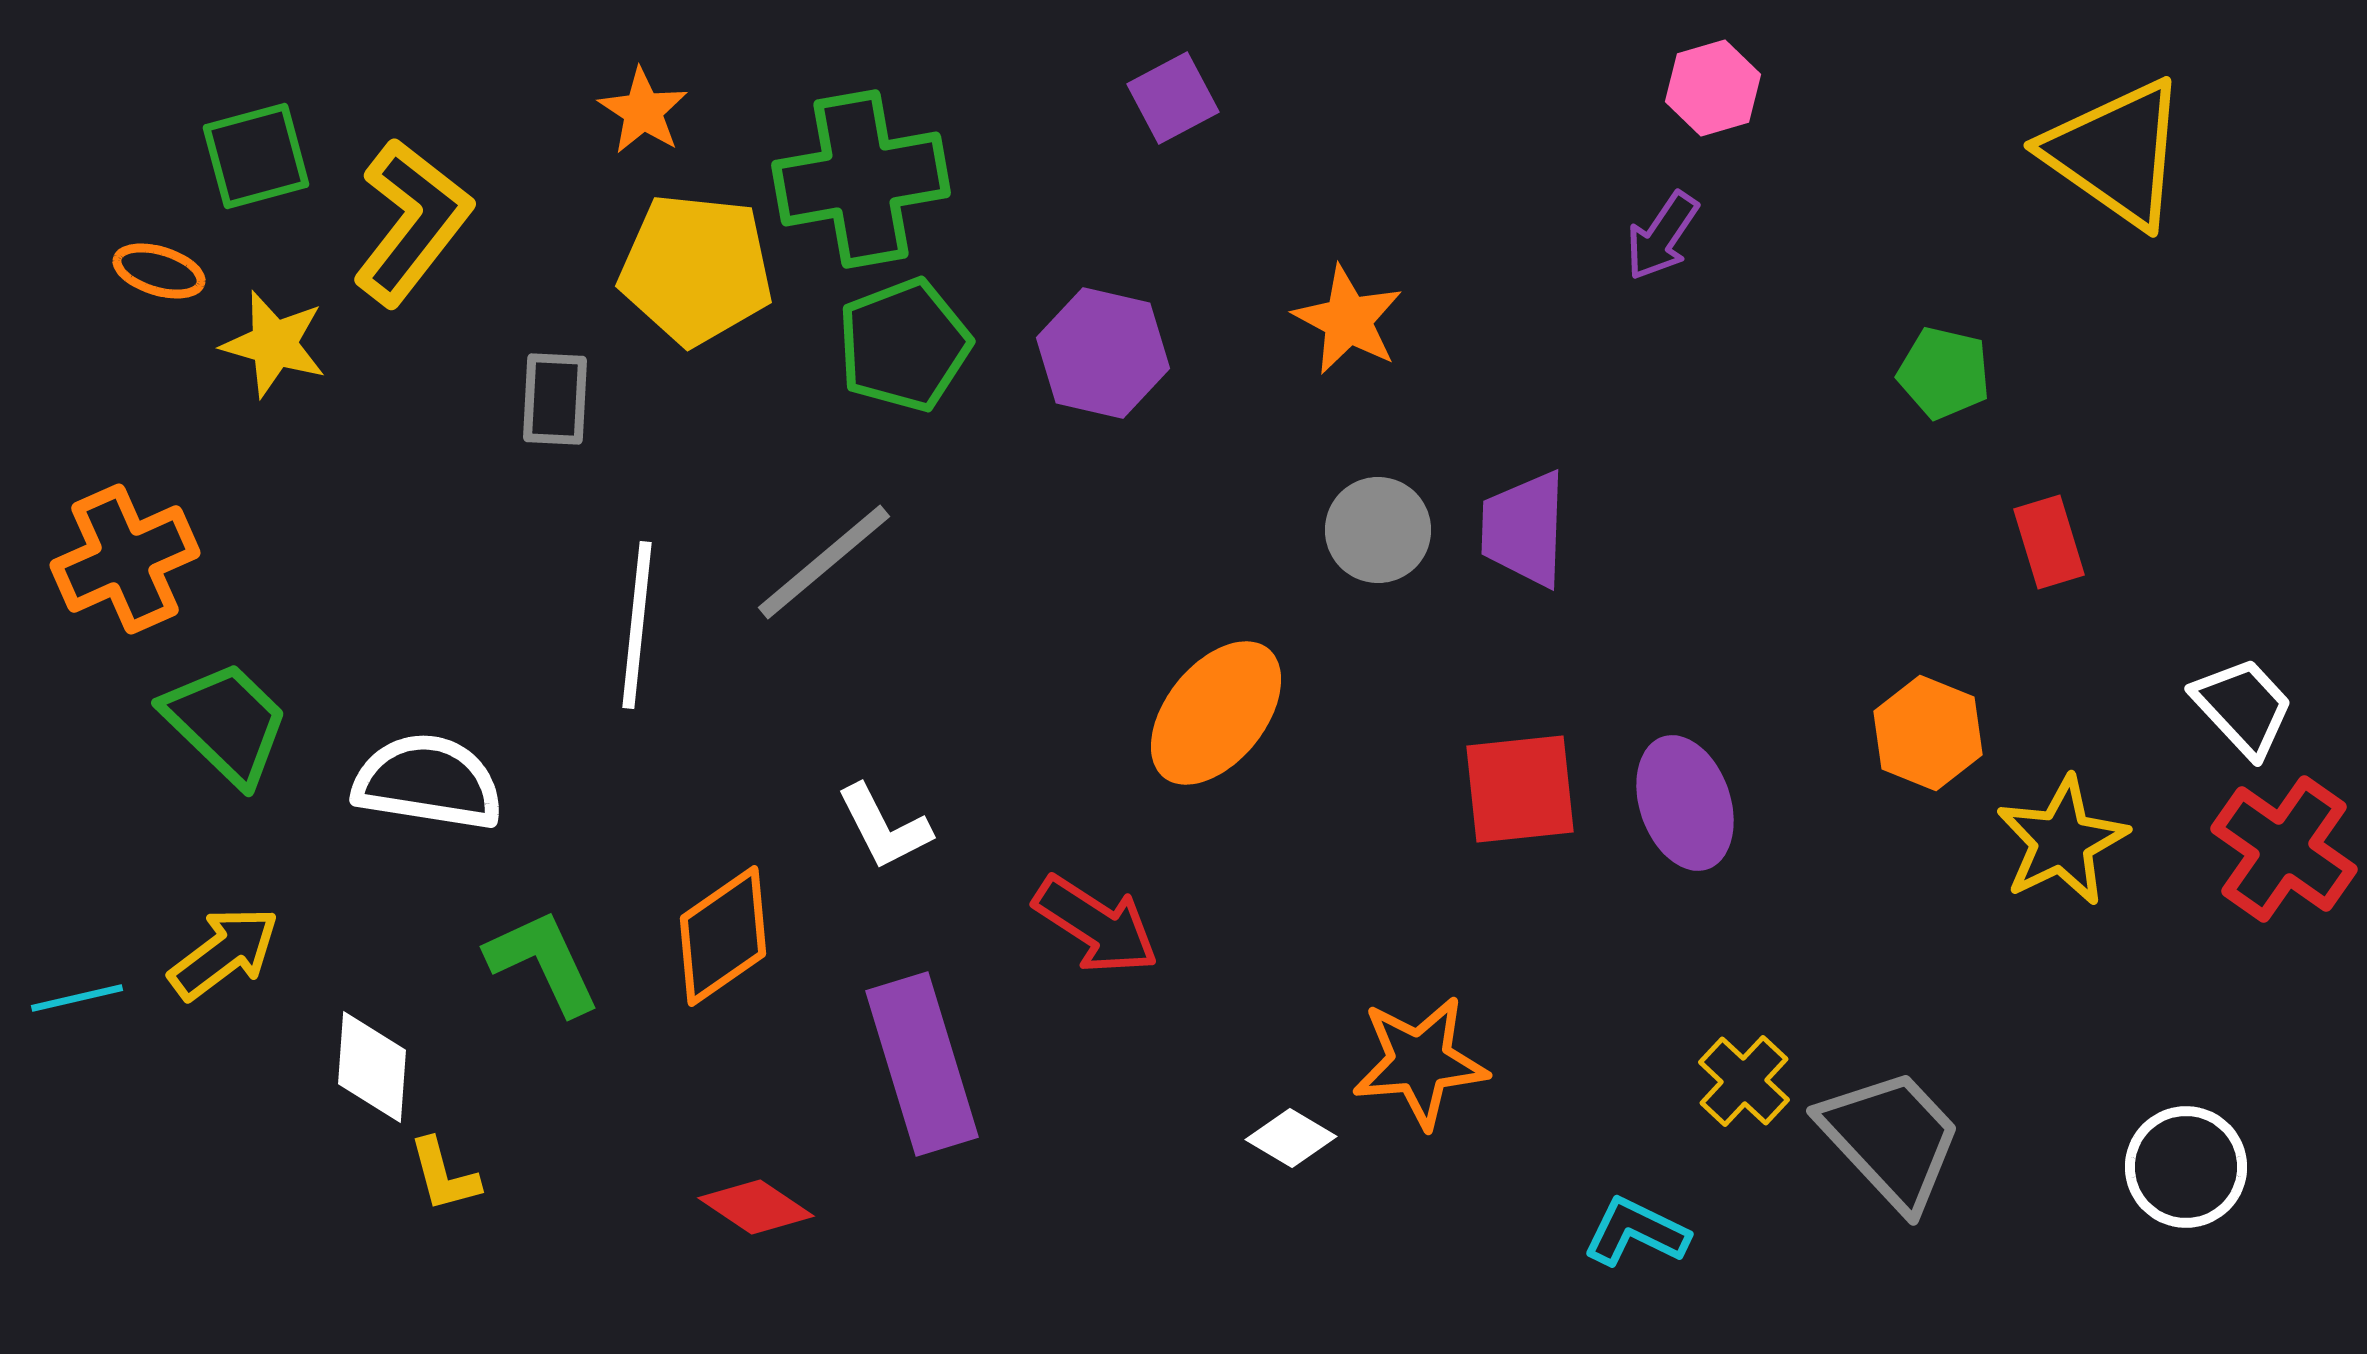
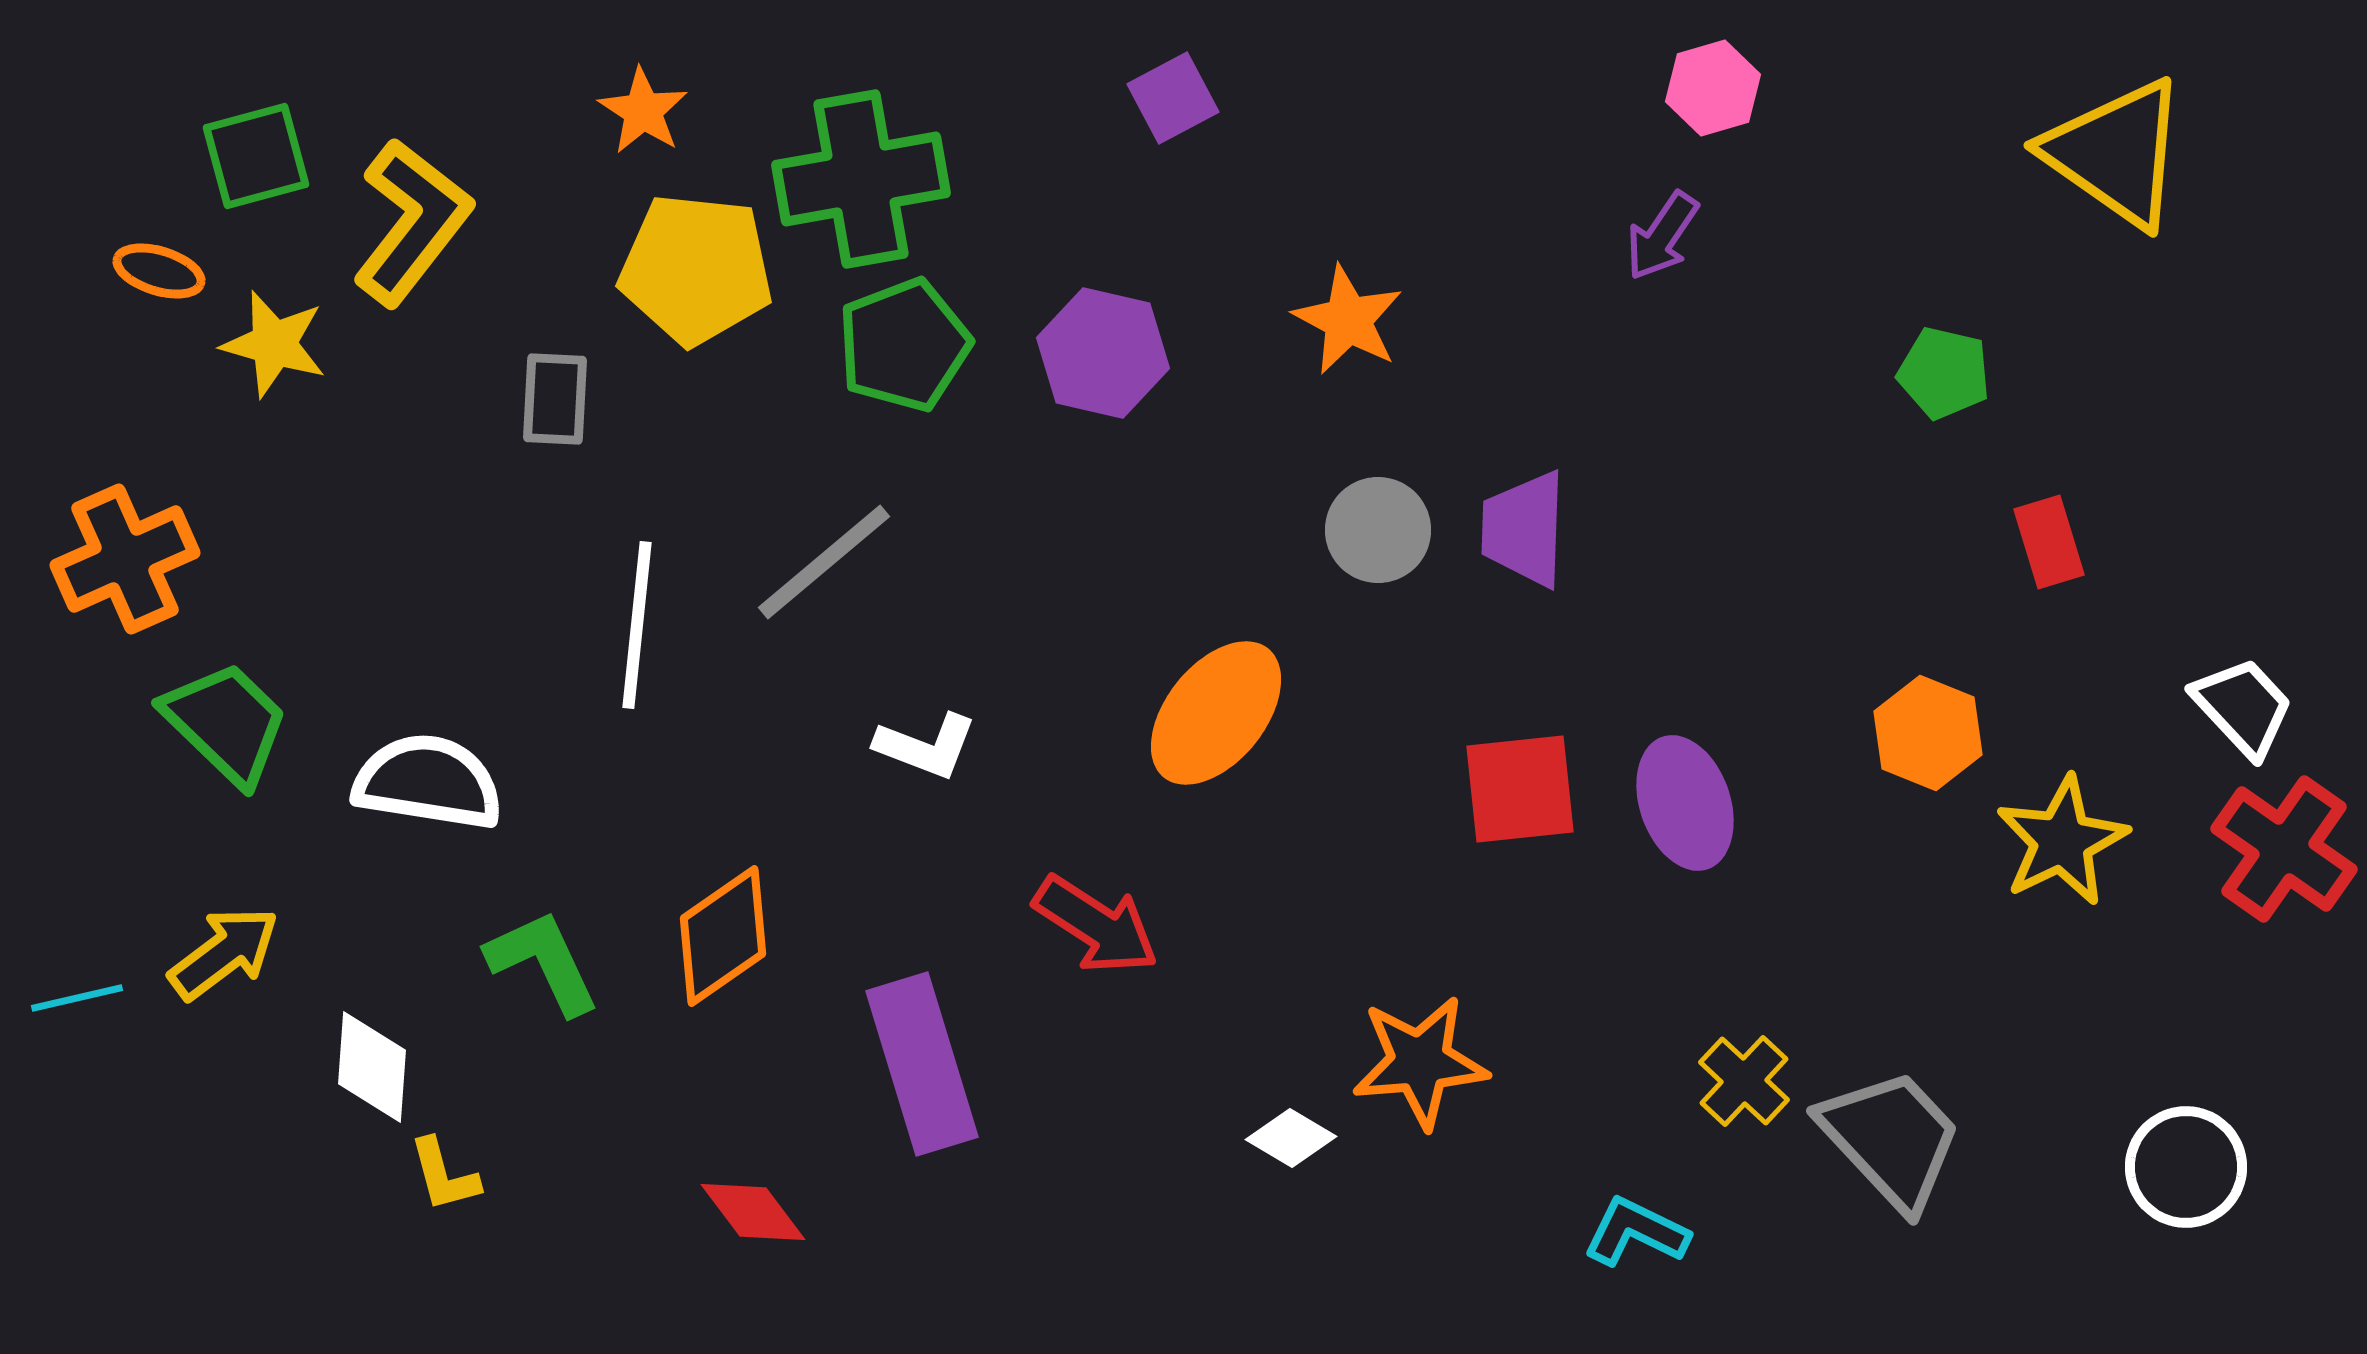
white L-shape at (884, 827): moved 42 px right, 81 px up; rotated 42 degrees counterclockwise
red diamond at (756, 1207): moved 3 px left, 5 px down; rotated 19 degrees clockwise
